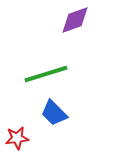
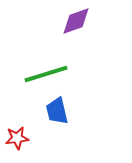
purple diamond: moved 1 px right, 1 px down
blue trapezoid: moved 3 px right, 2 px up; rotated 32 degrees clockwise
